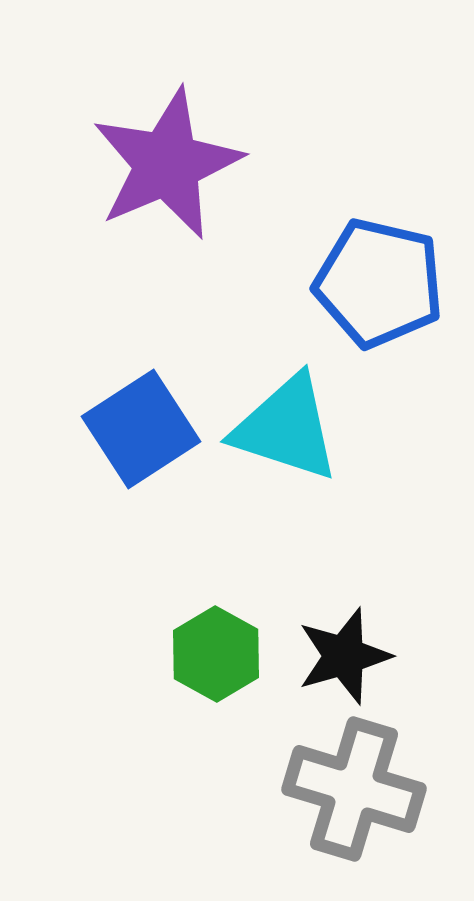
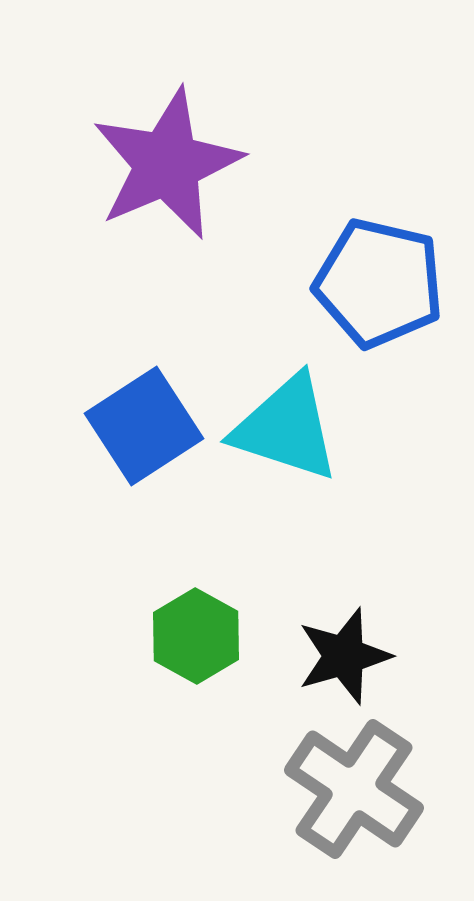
blue square: moved 3 px right, 3 px up
green hexagon: moved 20 px left, 18 px up
gray cross: rotated 17 degrees clockwise
